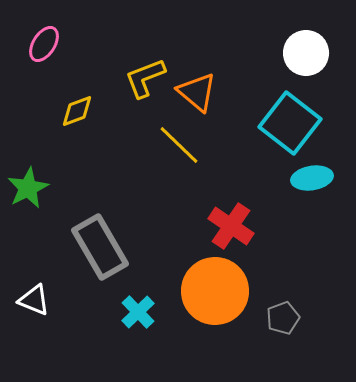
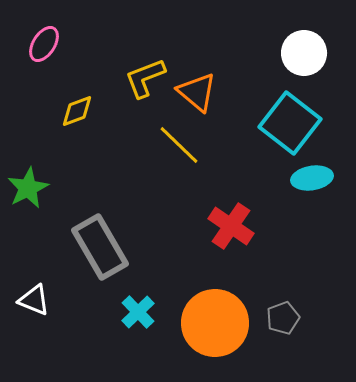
white circle: moved 2 px left
orange circle: moved 32 px down
